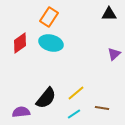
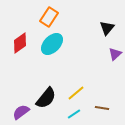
black triangle: moved 2 px left, 14 px down; rotated 49 degrees counterclockwise
cyan ellipse: moved 1 px right, 1 px down; rotated 60 degrees counterclockwise
purple triangle: moved 1 px right
purple semicircle: rotated 30 degrees counterclockwise
